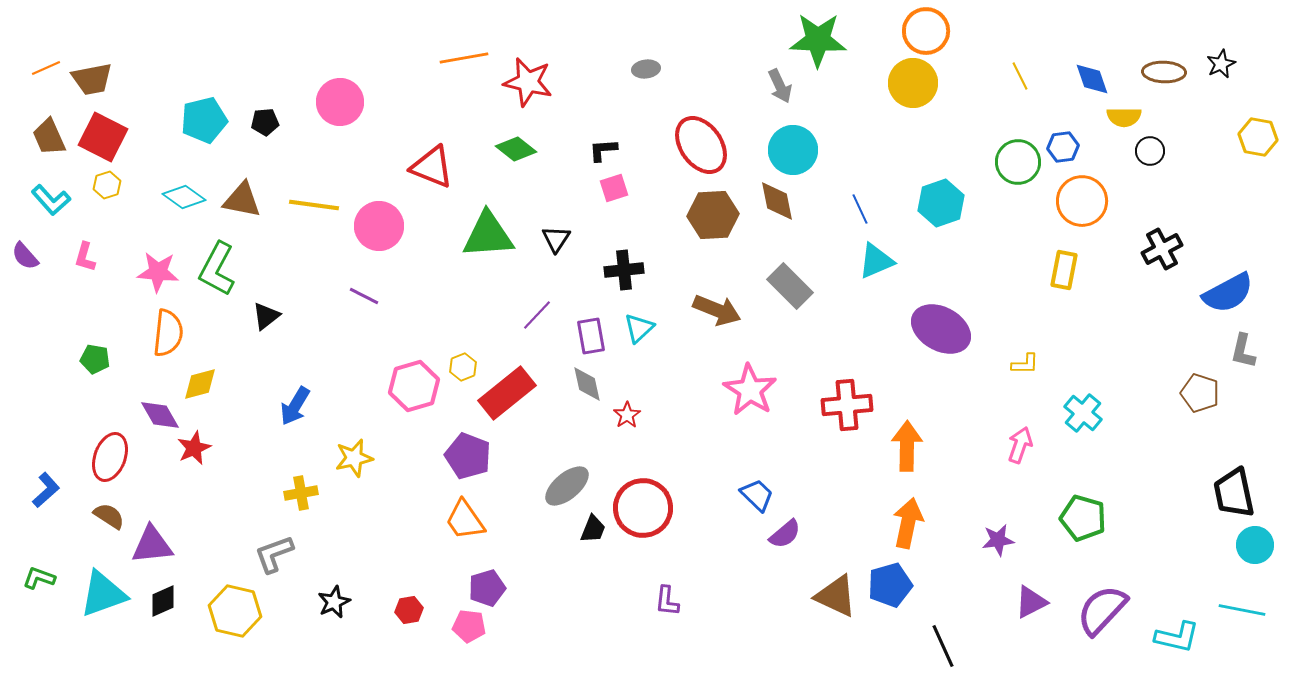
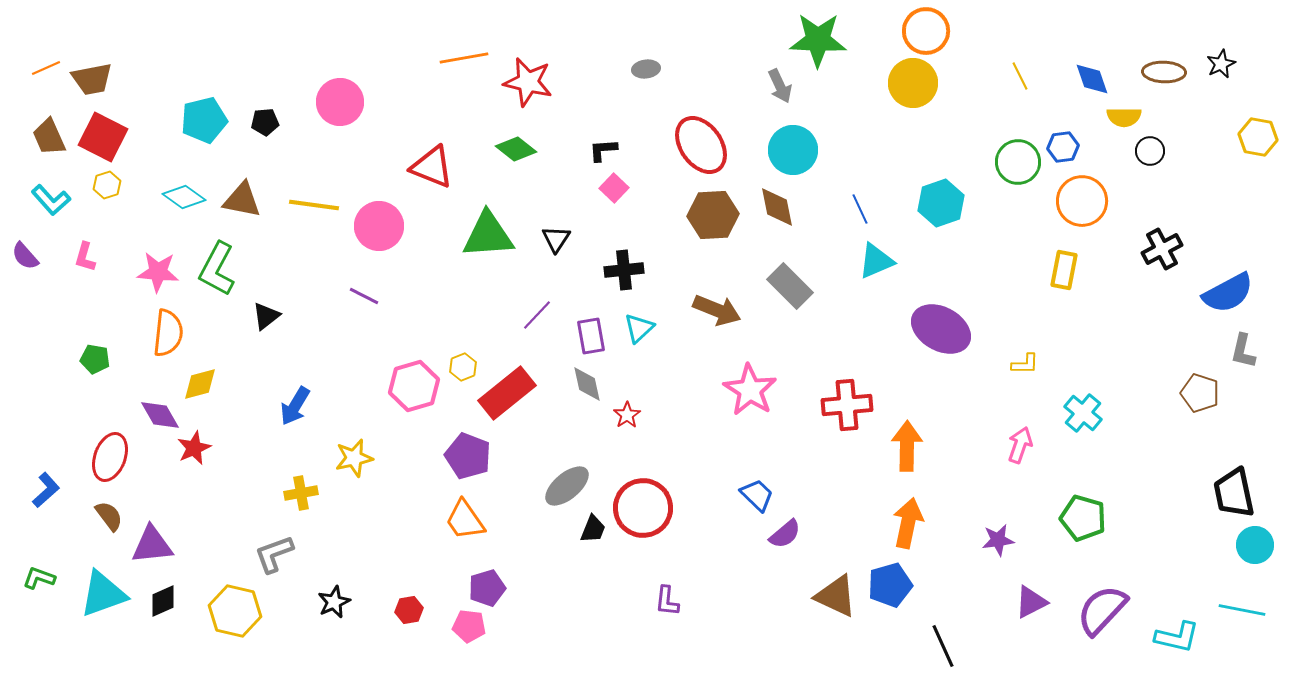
pink square at (614, 188): rotated 28 degrees counterclockwise
brown diamond at (777, 201): moved 6 px down
brown semicircle at (109, 516): rotated 20 degrees clockwise
